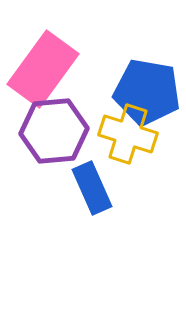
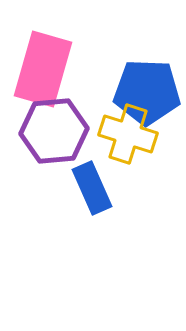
pink rectangle: rotated 20 degrees counterclockwise
blue pentagon: rotated 8 degrees counterclockwise
